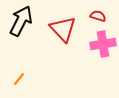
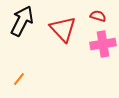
black arrow: moved 1 px right
